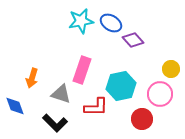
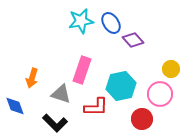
blue ellipse: rotated 25 degrees clockwise
